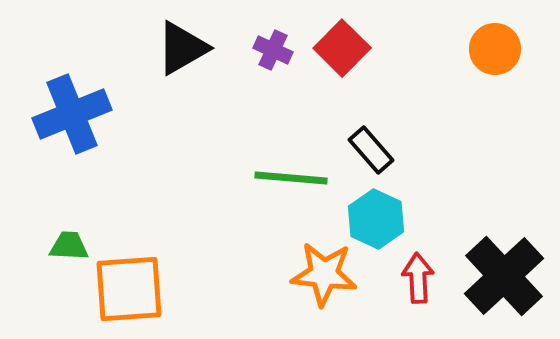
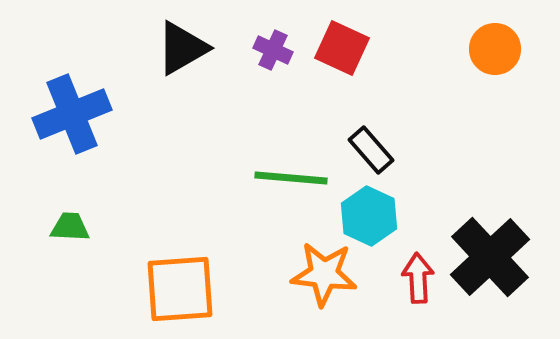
red square: rotated 20 degrees counterclockwise
cyan hexagon: moved 7 px left, 3 px up
green trapezoid: moved 1 px right, 19 px up
black cross: moved 14 px left, 19 px up
orange square: moved 51 px right
